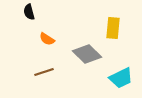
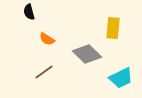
brown line: rotated 18 degrees counterclockwise
